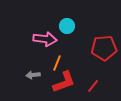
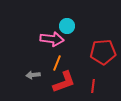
pink arrow: moved 7 px right
red pentagon: moved 1 px left, 4 px down
red line: rotated 32 degrees counterclockwise
